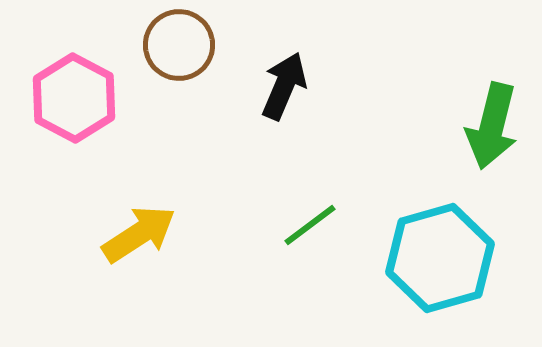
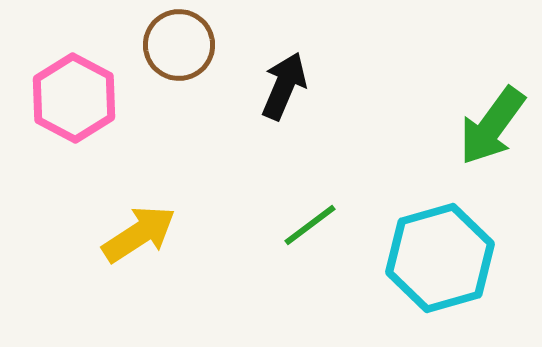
green arrow: rotated 22 degrees clockwise
